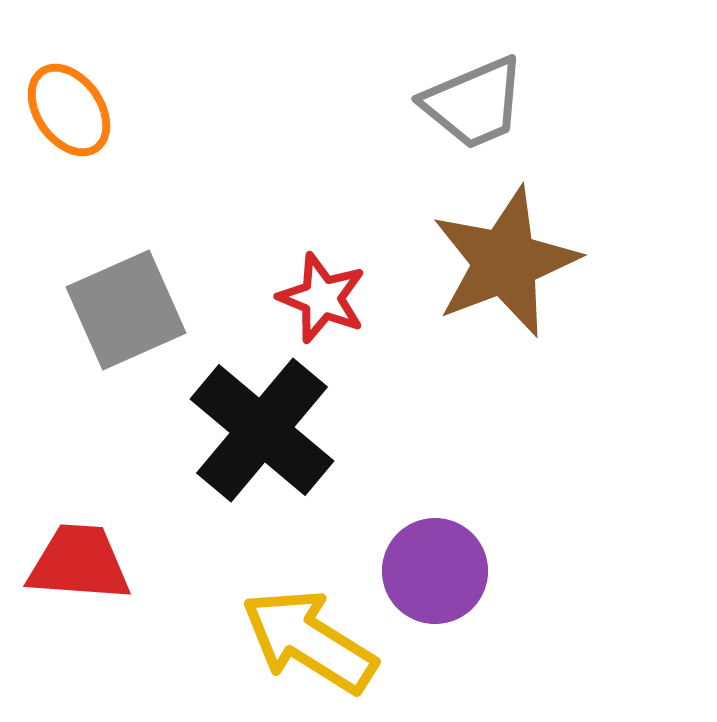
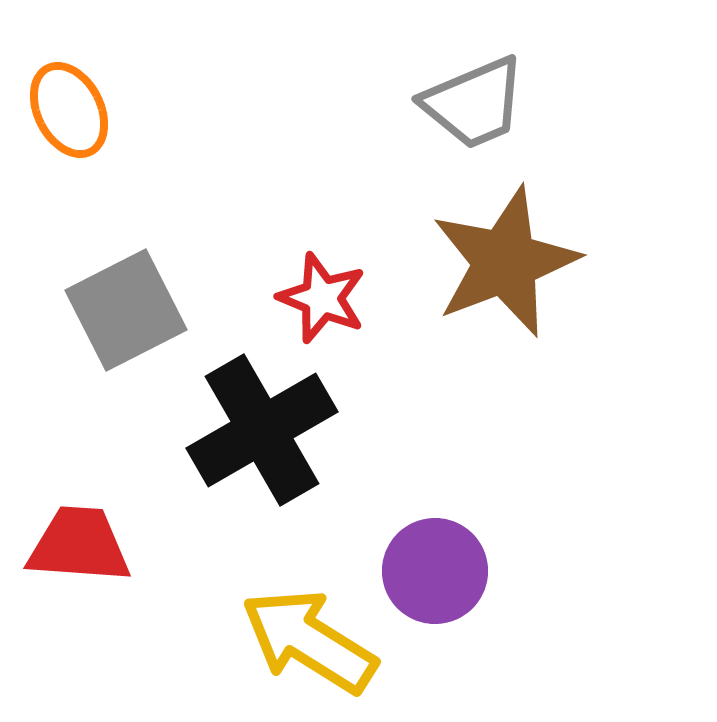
orange ellipse: rotated 8 degrees clockwise
gray square: rotated 3 degrees counterclockwise
black cross: rotated 20 degrees clockwise
red trapezoid: moved 18 px up
